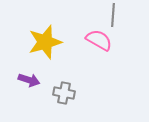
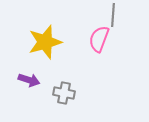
pink semicircle: moved 1 px up; rotated 100 degrees counterclockwise
